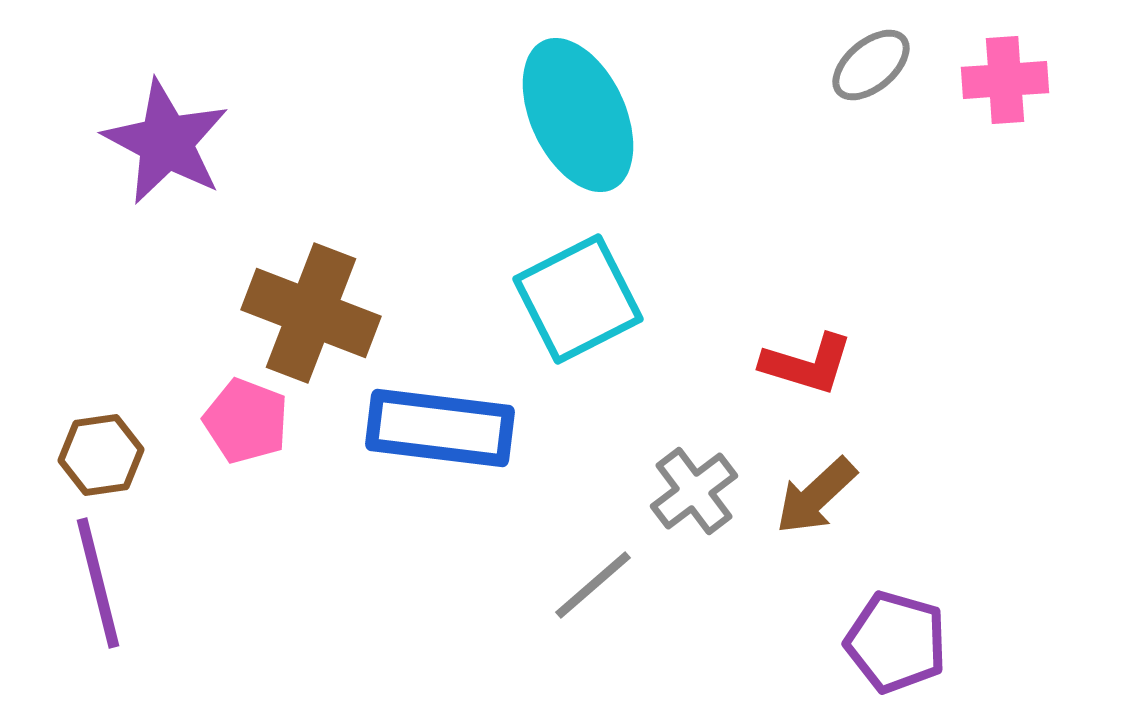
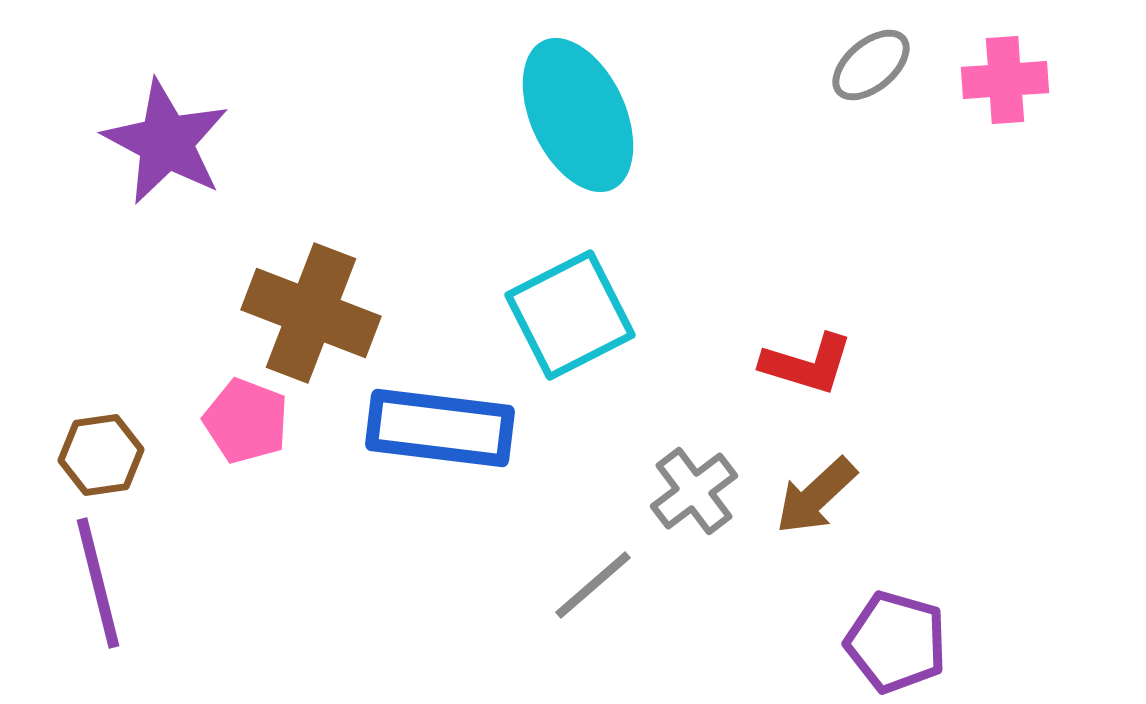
cyan square: moved 8 px left, 16 px down
